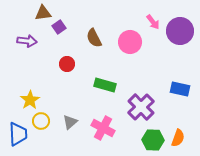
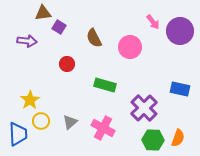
purple square: rotated 24 degrees counterclockwise
pink circle: moved 5 px down
purple cross: moved 3 px right, 1 px down
